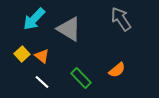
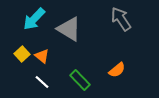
green rectangle: moved 1 px left, 2 px down
